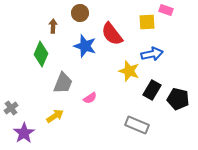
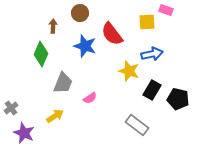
gray rectangle: rotated 15 degrees clockwise
purple star: rotated 15 degrees counterclockwise
